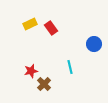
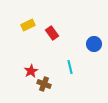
yellow rectangle: moved 2 px left, 1 px down
red rectangle: moved 1 px right, 5 px down
red star: rotated 16 degrees counterclockwise
brown cross: rotated 24 degrees counterclockwise
